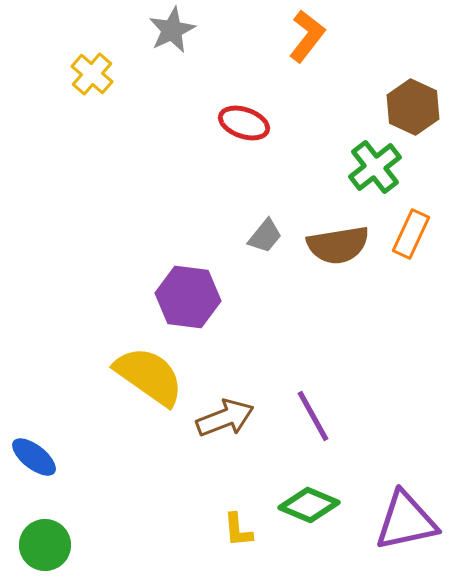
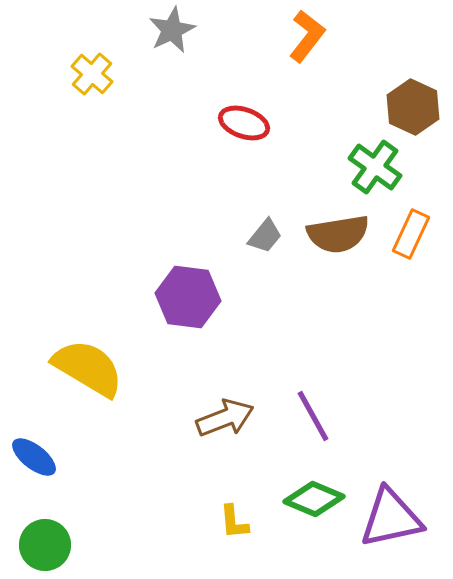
green cross: rotated 16 degrees counterclockwise
brown semicircle: moved 11 px up
yellow semicircle: moved 61 px left, 8 px up; rotated 4 degrees counterclockwise
green diamond: moved 5 px right, 6 px up
purple triangle: moved 15 px left, 3 px up
yellow L-shape: moved 4 px left, 8 px up
